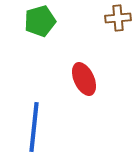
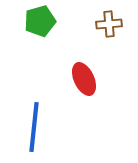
brown cross: moved 9 px left, 6 px down
